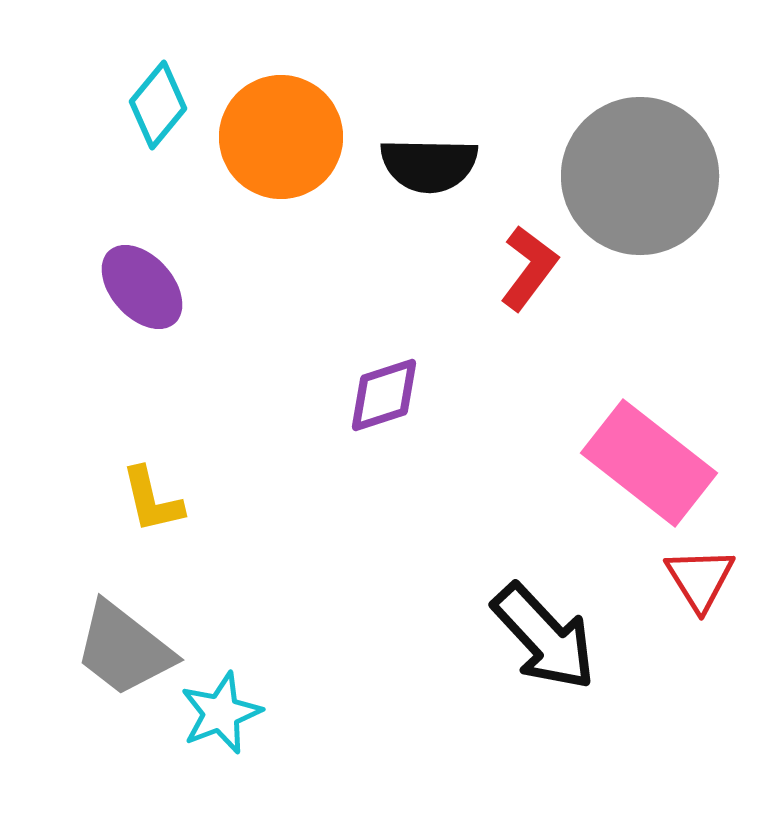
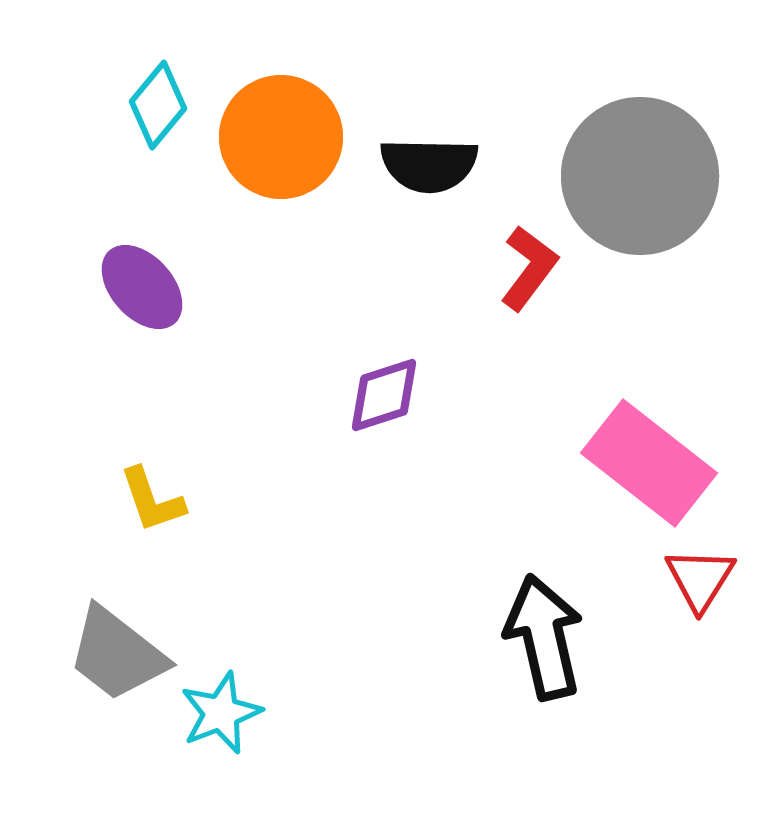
yellow L-shape: rotated 6 degrees counterclockwise
red triangle: rotated 4 degrees clockwise
black arrow: rotated 150 degrees counterclockwise
gray trapezoid: moved 7 px left, 5 px down
